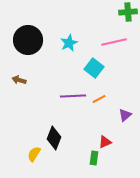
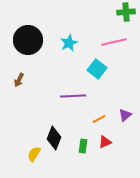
green cross: moved 2 px left
cyan square: moved 3 px right, 1 px down
brown arrow: rotated 80 degrees counterclockwise
orange line: moved 20 px down
green rectangle: moved 11 px left, 12 px up
